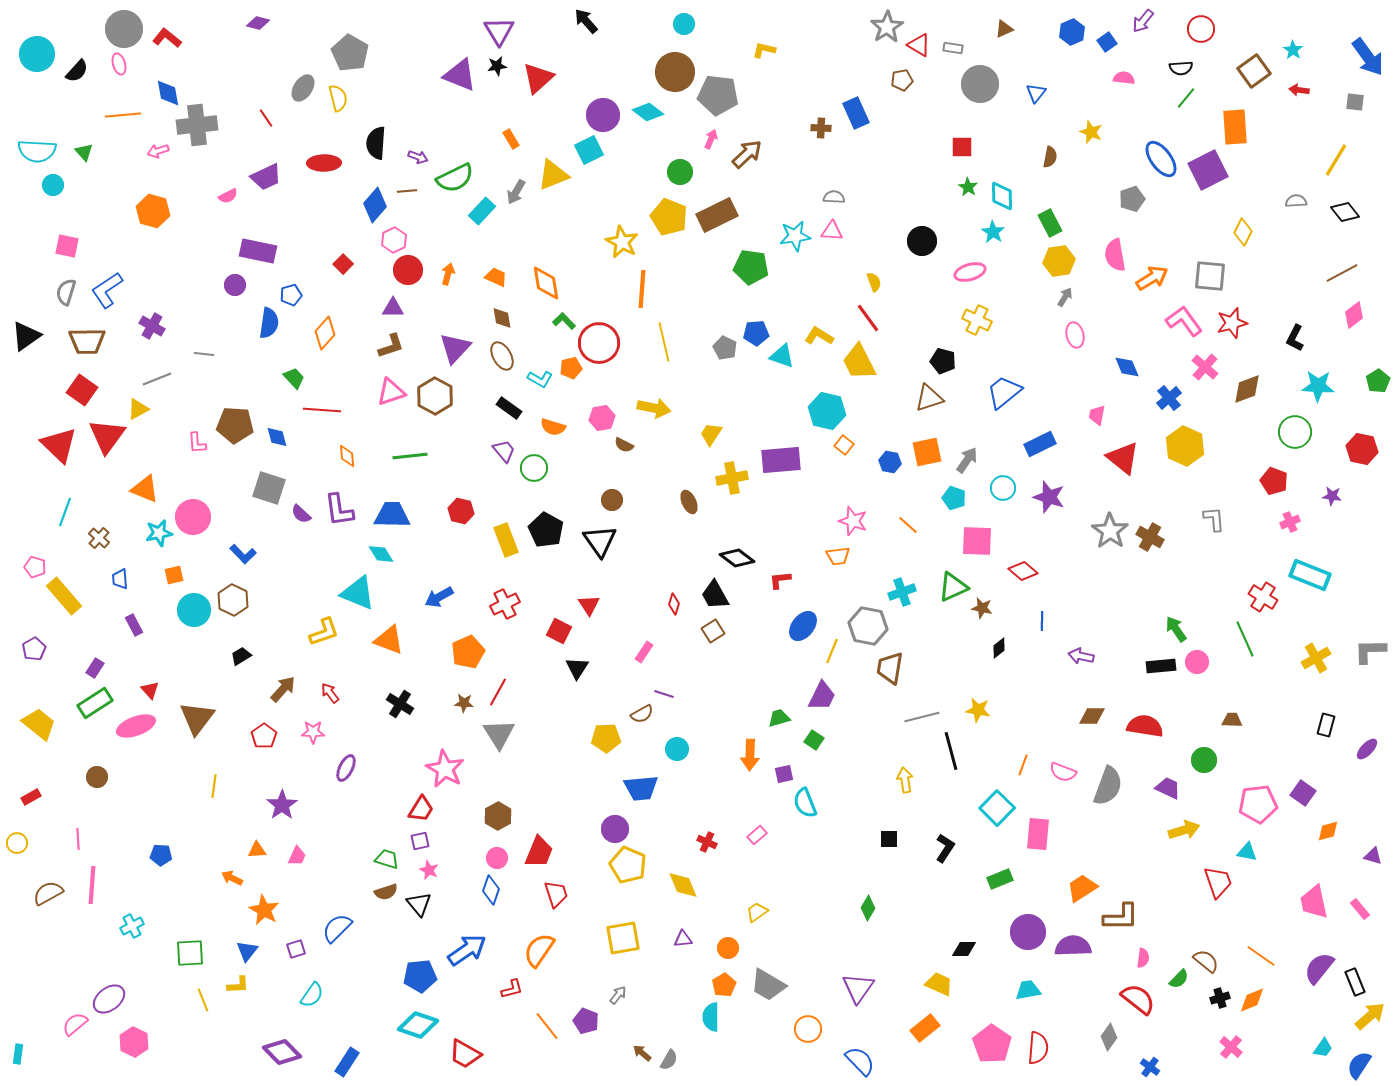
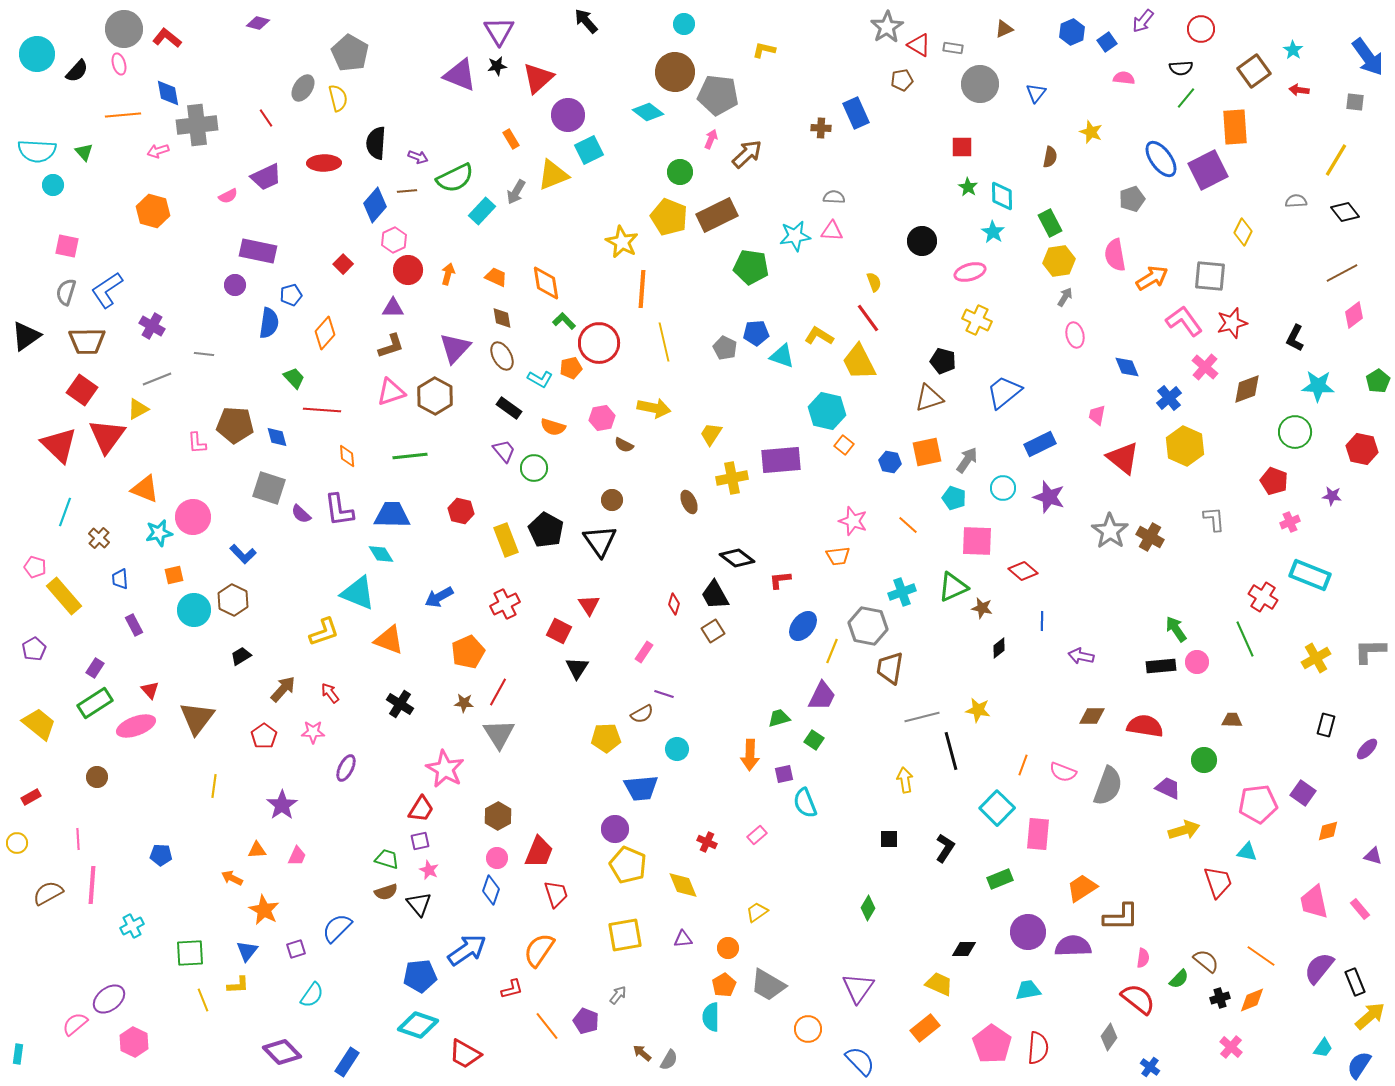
purple circle at (603, 115): moved 35 px left
yellow square at (623, 938): moved 2 px right, 3 px up
